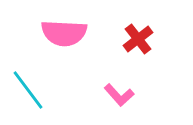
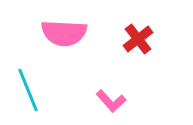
cyan line: rotated 15 degrees clockwise
pink L-shape: moved 8 px left, 6 px down
